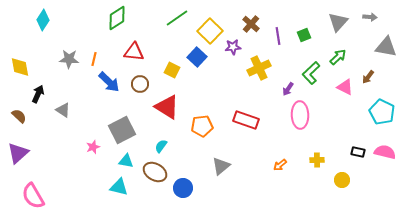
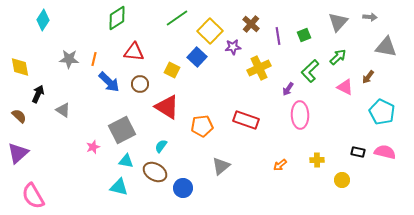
green L-shape at (311, 73): moved 1 px left, 2 px up
